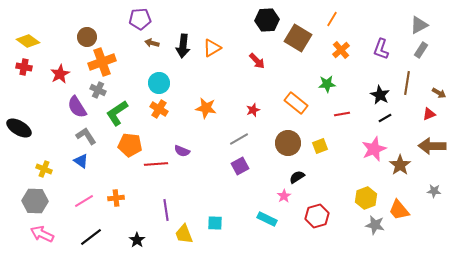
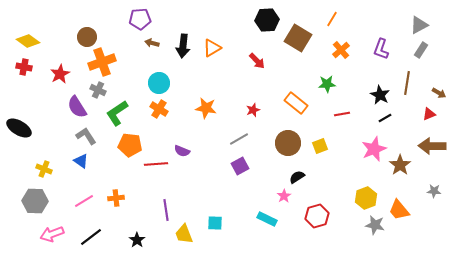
pink arrow at (42, 234): moved 10 px right; rotated 45 degrees counterclockwise
